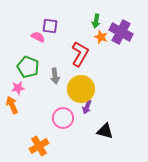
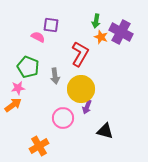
purple square: moved 1 px right, 1 px up
orange arrow: moved 1 px right; rotated 78 degrees clockwise
